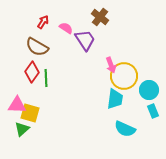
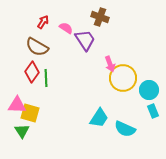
brown cross: rotated 18 degrees counterclockwise
pink arrow: moved 1 px left, 1 px up
yellow circle: moved 1 px left, 2 px down
cyan trapezoid: moved 16 px left, 19 px down; rotated 25 degrees clockwise
green triangle: moved 2 px down; rotated 21 degrees counterclockwise
